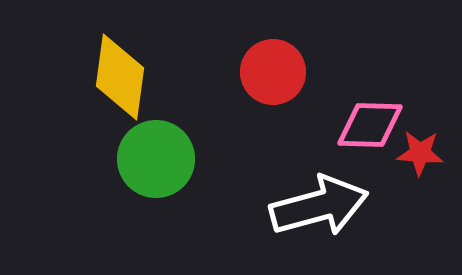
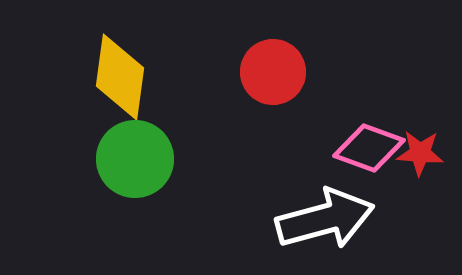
pink diamond: moved 1 px left, 23 px down; rotated 18 degrees clockwise
green circle: moved 21 px left
white arrow: moved 6 px right, 13 px down
